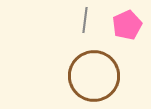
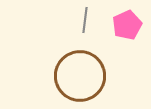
brown circle: moved 14 px left
